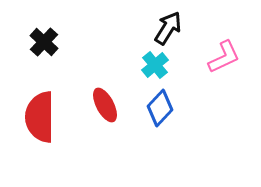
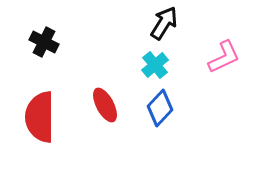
black arrow: moved 4 px left, 5 px up
black cross: rotated 16 degrees counterclockwise
